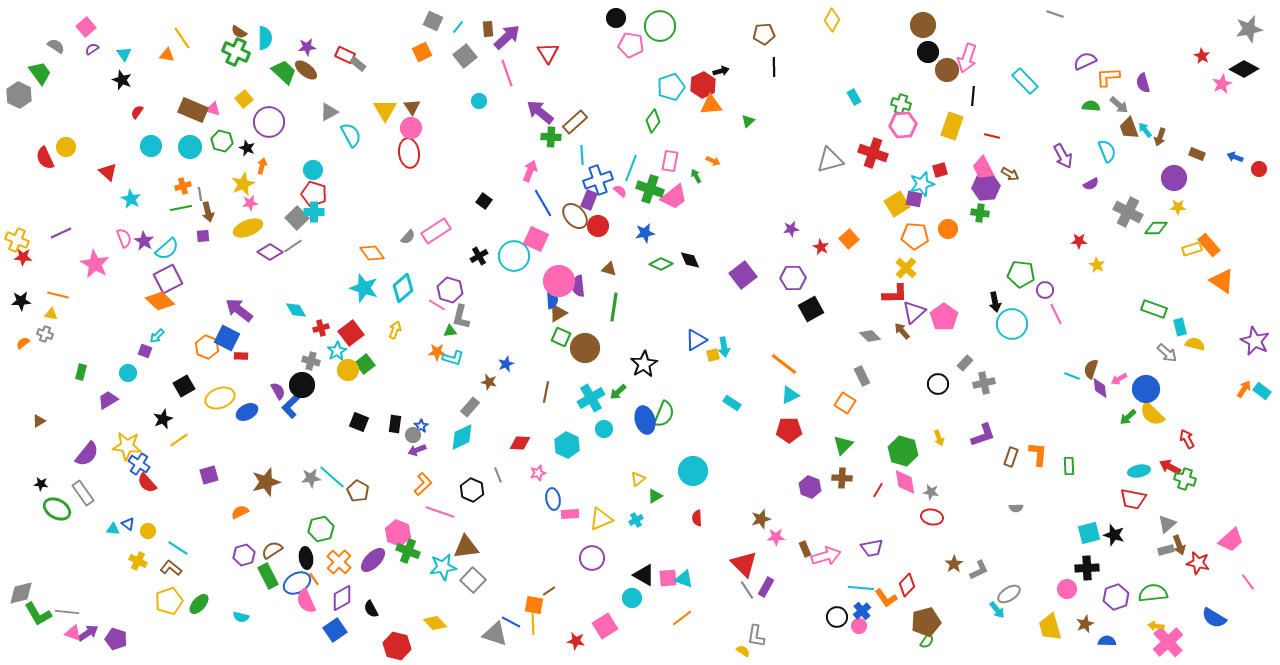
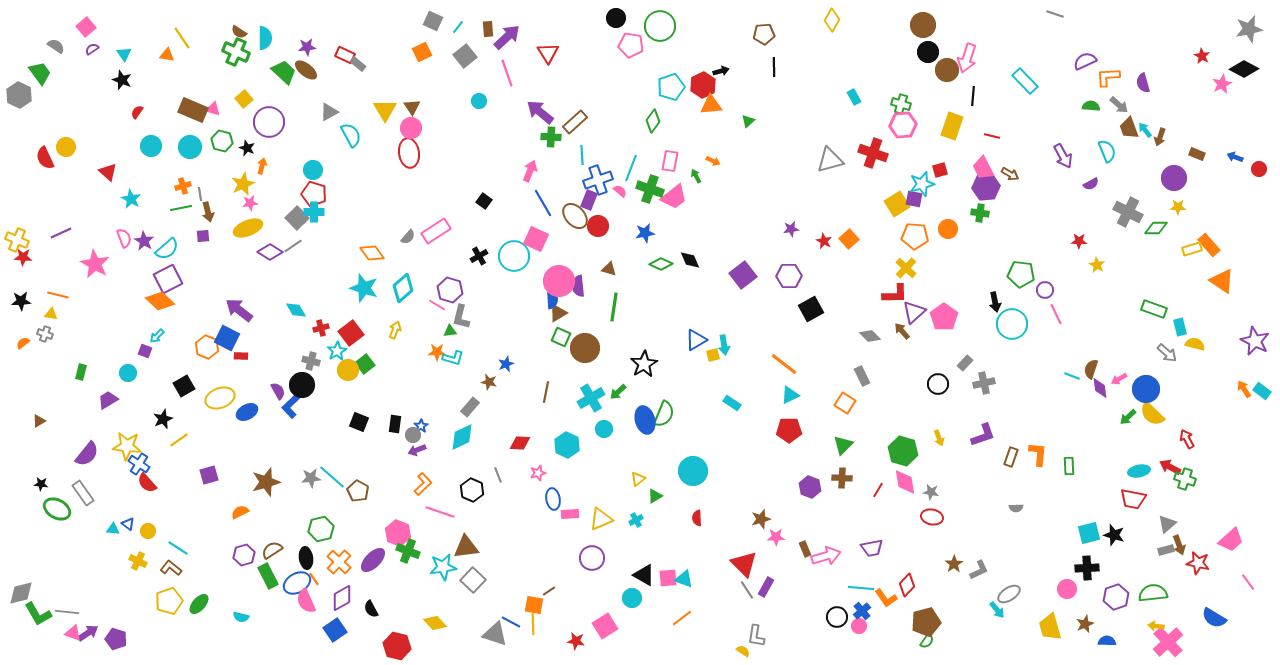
red star at (821, 247): moved 3 px right, 6 px up
purple hexagon at (793, 278): moved 4 px left, 2 px up
cyan arrow at (724, 347): moved 2 px up
orange arrow at (1244, 389): rotated 66 degrees counterclockwise
